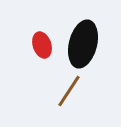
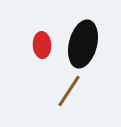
red ellipse: rotated 15 degrees clockwise
